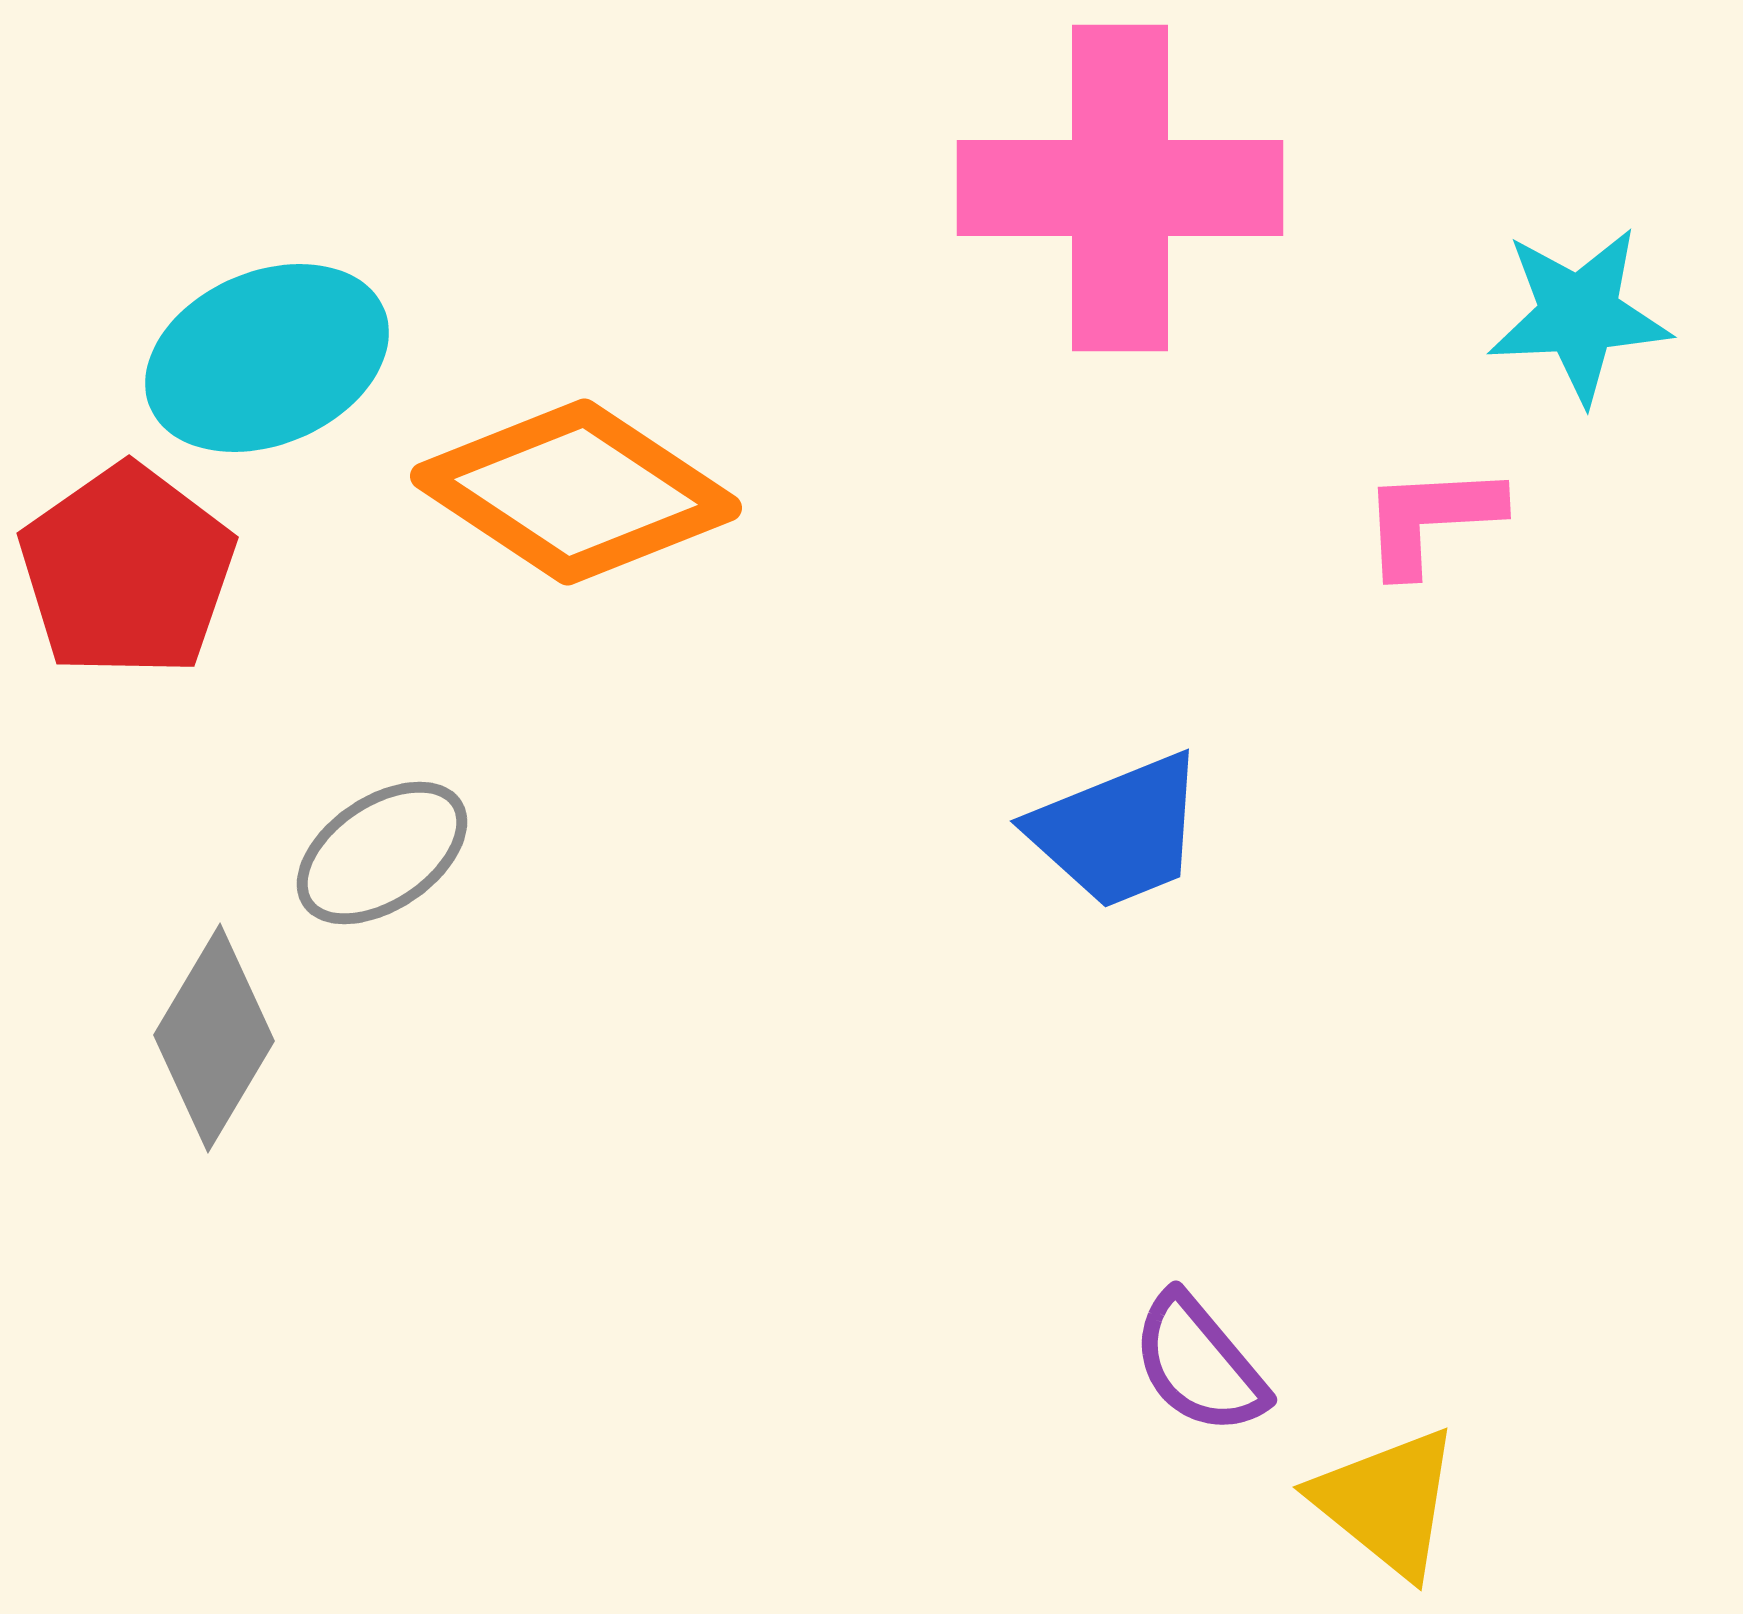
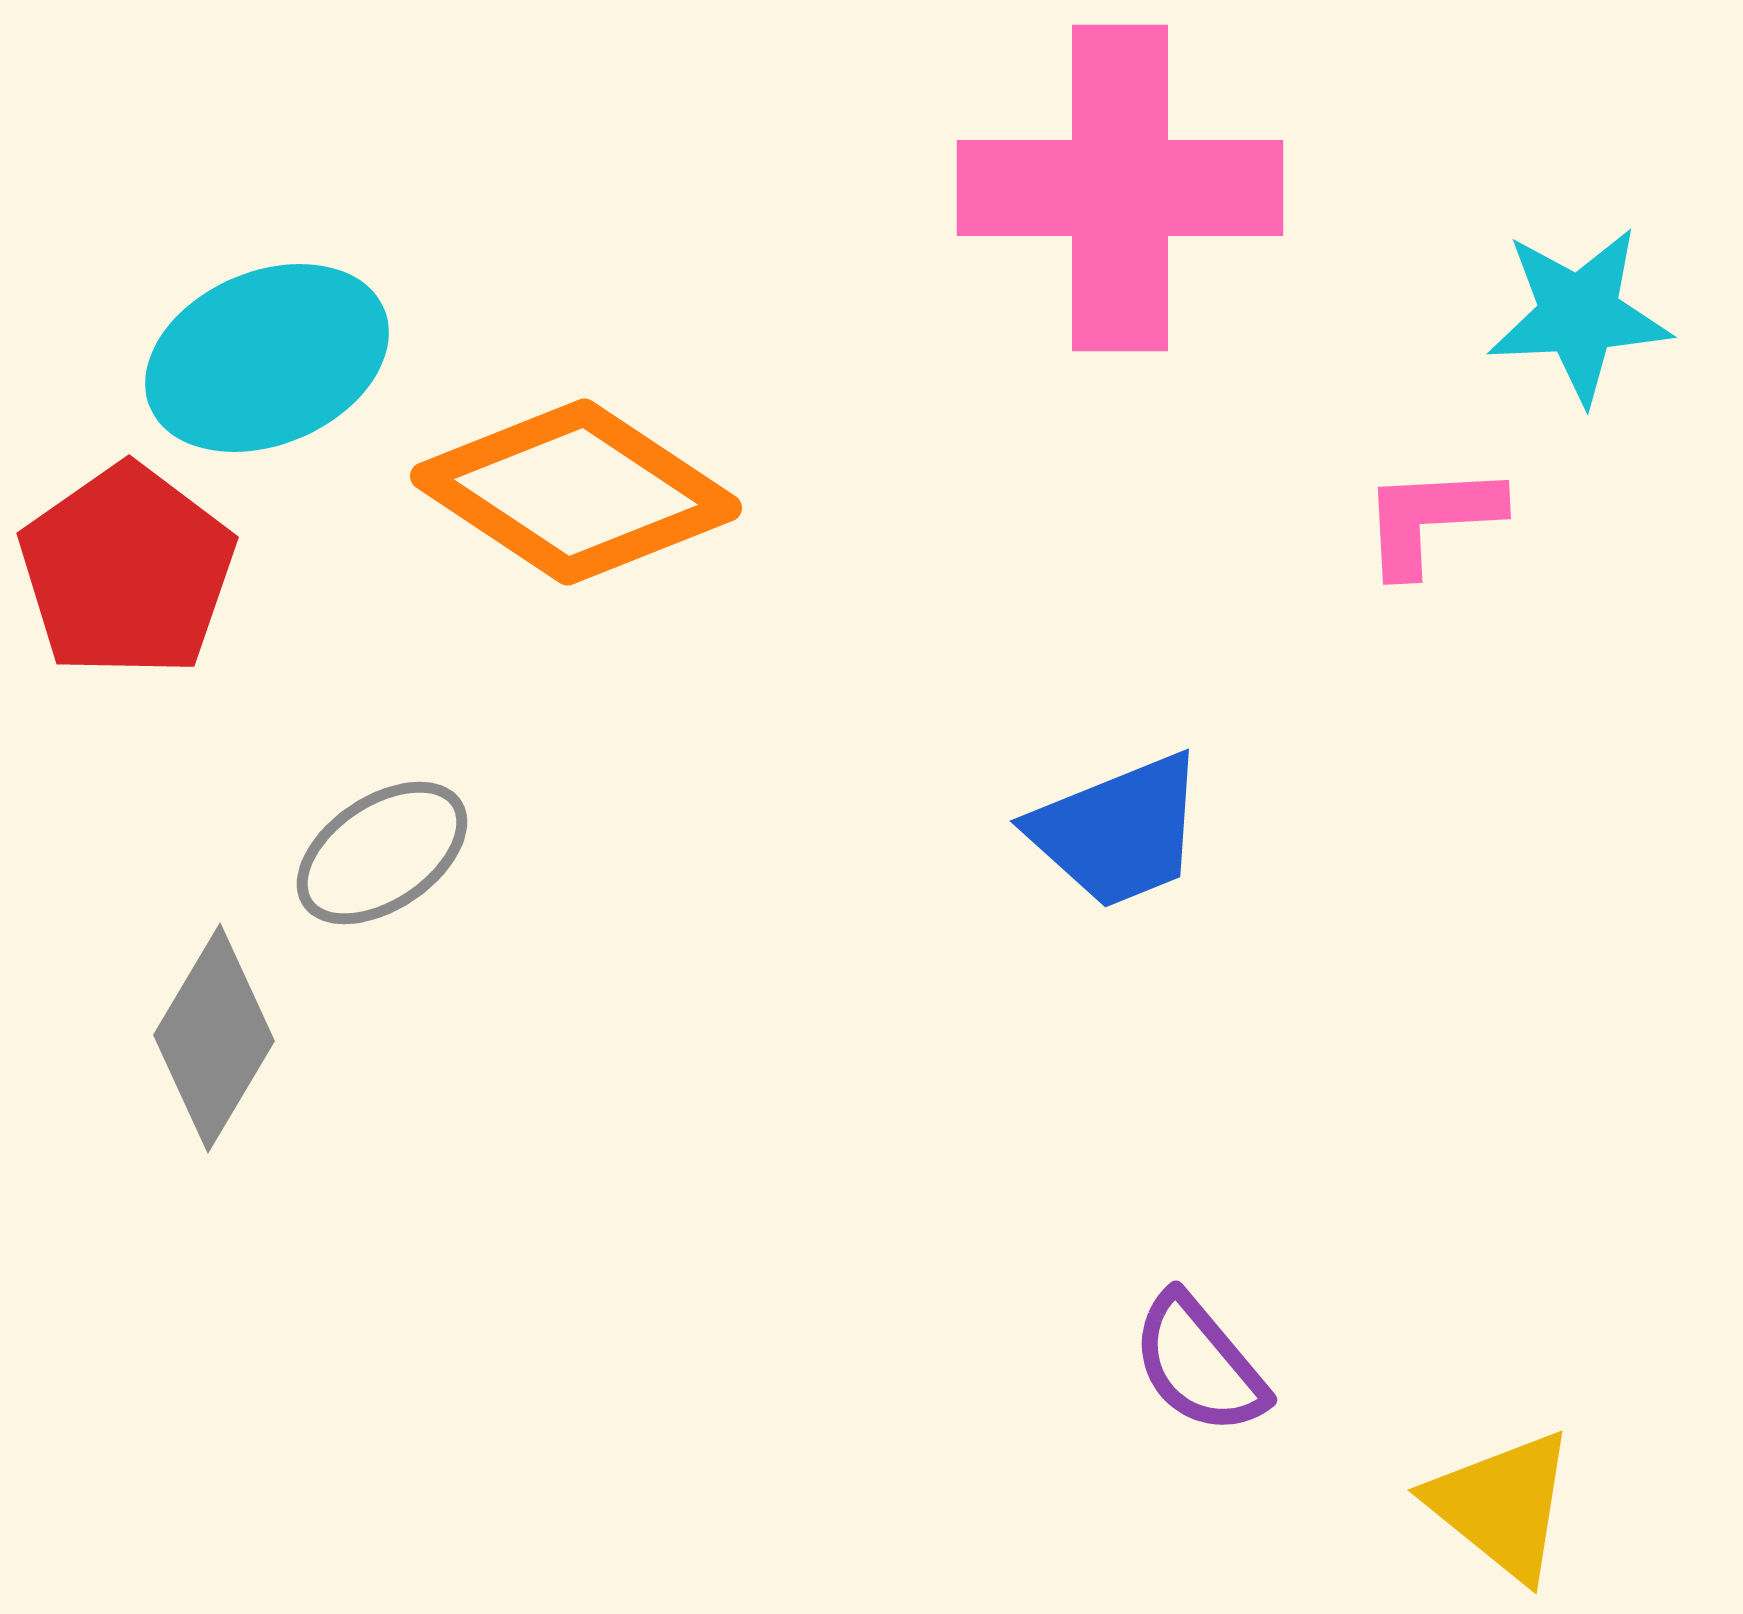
yellow triangle: moved 115 px right, 3 px down
